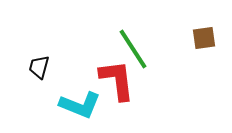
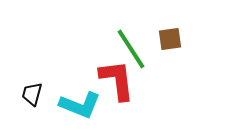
brown square: moved 34 px left, 1 px down
green line: moved 2 px left
black trapezoid: moved 7 px left, 27 px down
